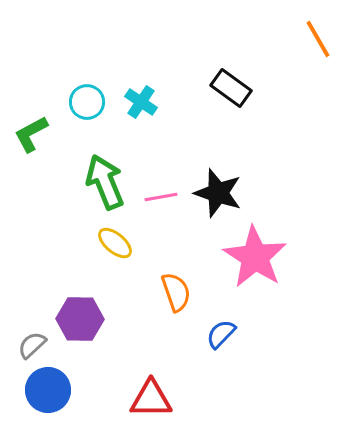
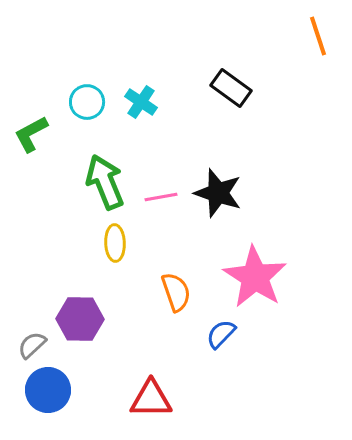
orange line: moved 3 px up; rotated 12 degrees clockwise
yellow ellipse: rotated 48 degrees clockwise
pink star: moved 20 px down
